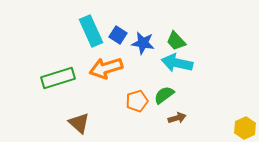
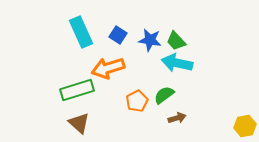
cyan rectangle: moved 10 px left, 1 px down
blue star: moved 7 px right, 3 px up
orange arrow: moved 2 px right
green rectangle: moved 19 px right, 12 px down
orange pentagon: rotated 10 degrees counterclockwise
yellow hexagon: moved 2 px up; rotated 15 degrees clockwise
